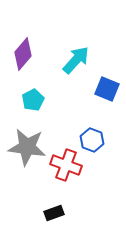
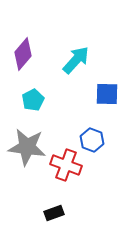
blue square: moved 5 px down; rotated 20 degrees counterclockwise
